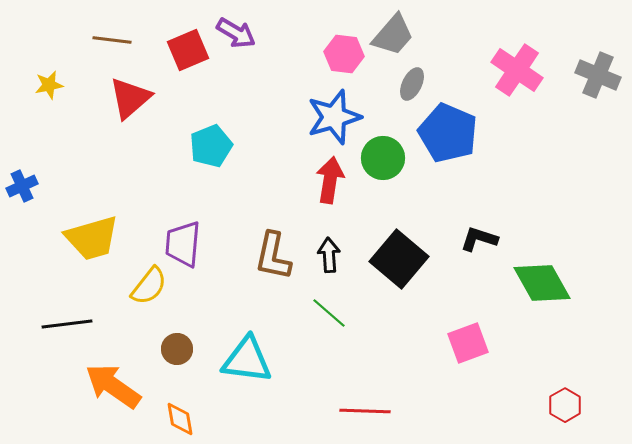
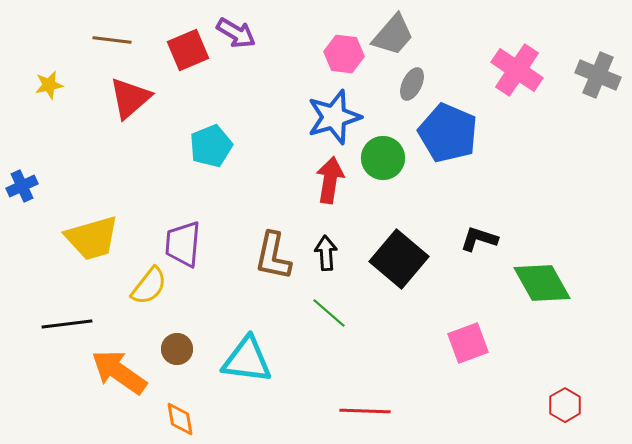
black arrow: moved 3 px left, 2 px up
orange arrow: moved 6 px right, 14 px up
